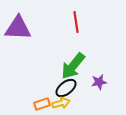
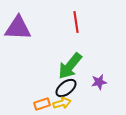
green arrow: moved 3 px left
yellow arrow: moved 1 px right
